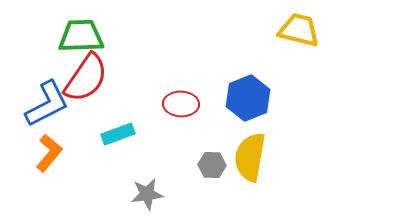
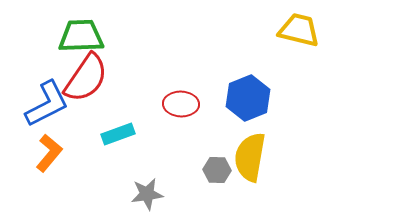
gray hexagon: moved 5 px right, 5 px down
